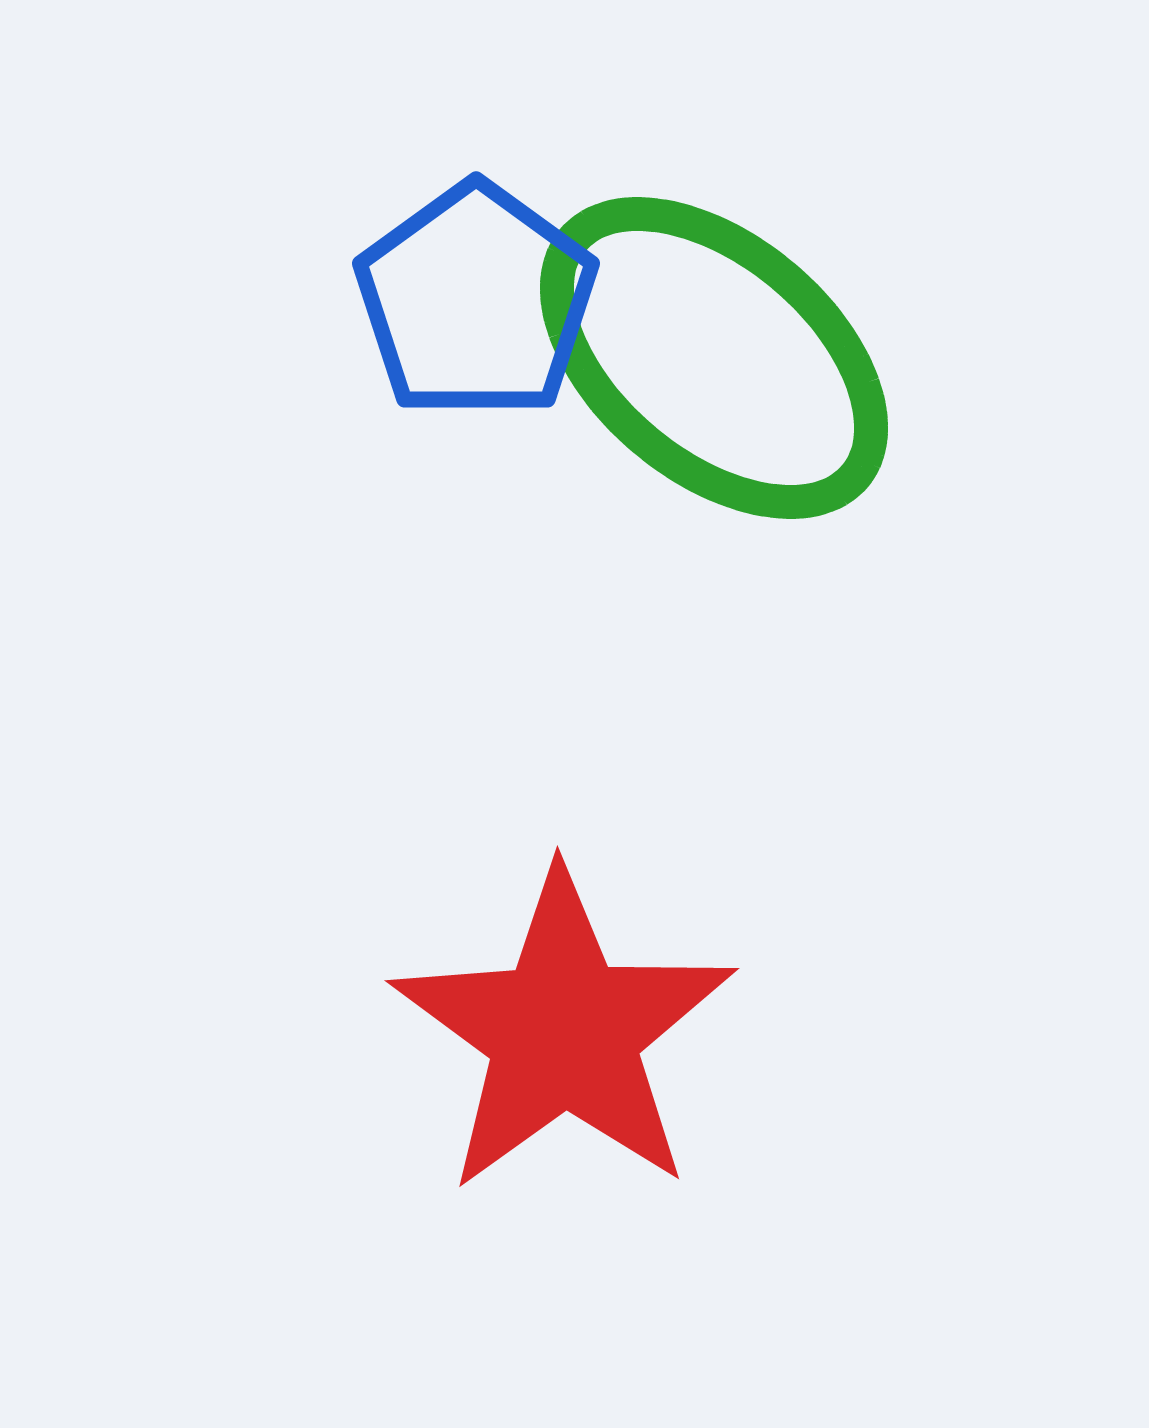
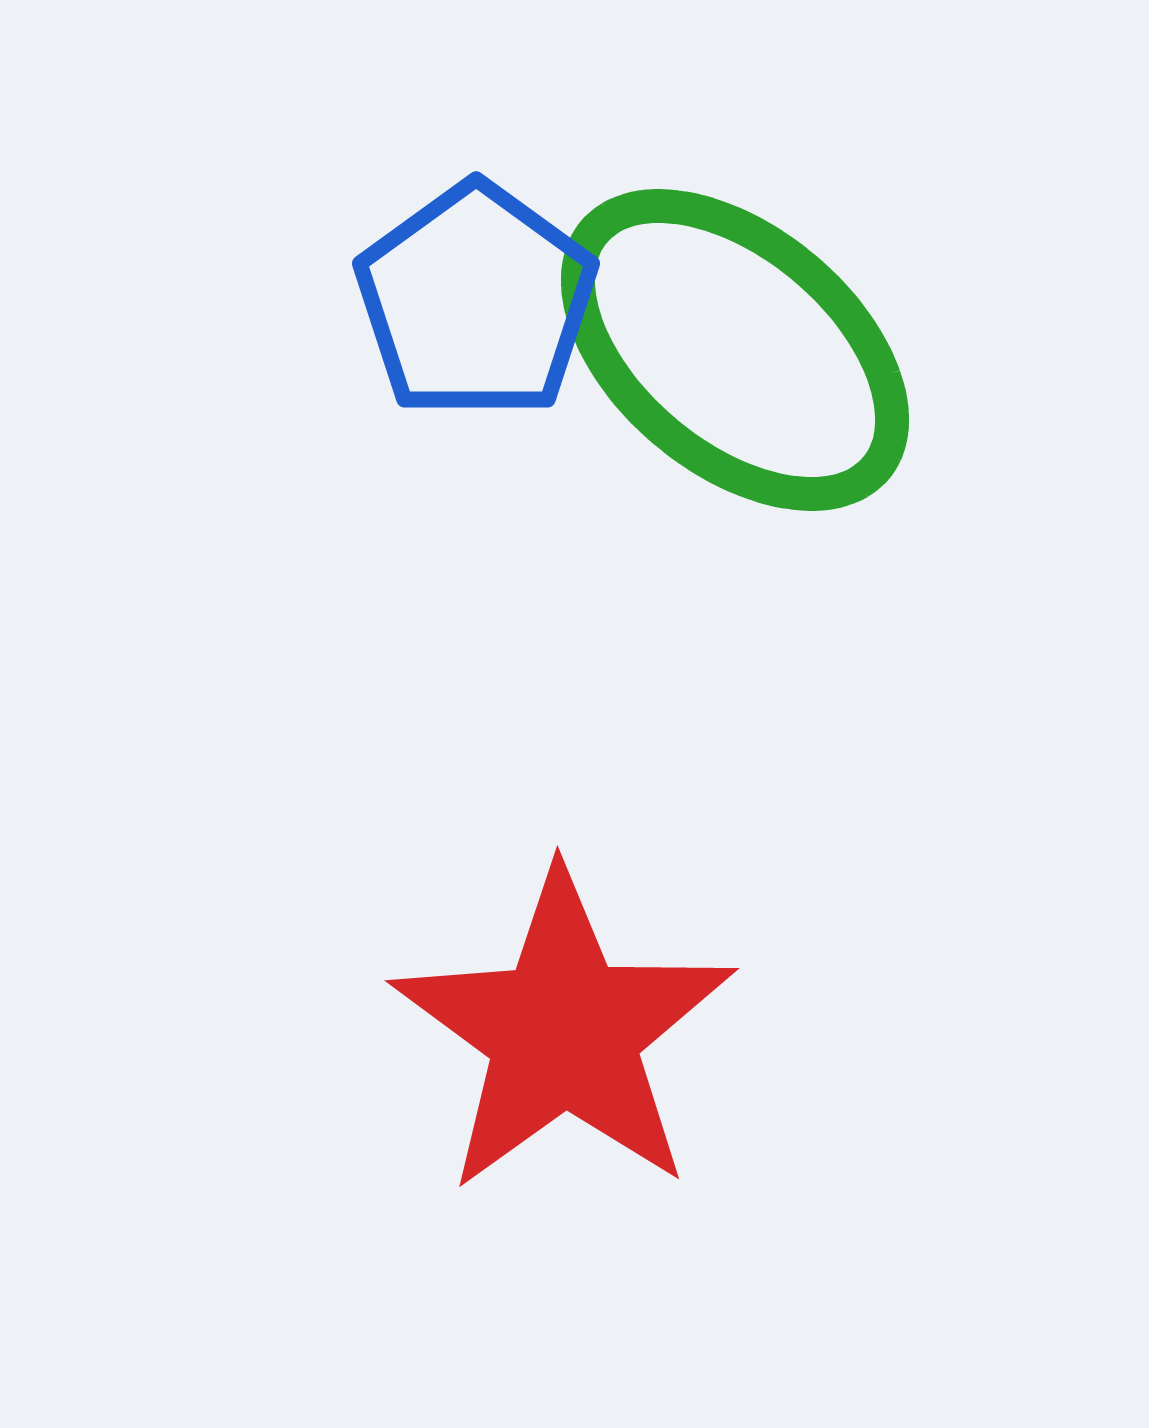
green ellipse: moved 21 px right, 8 px up
